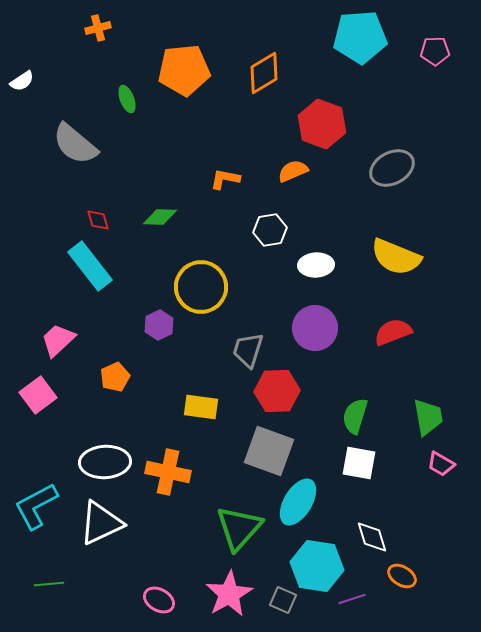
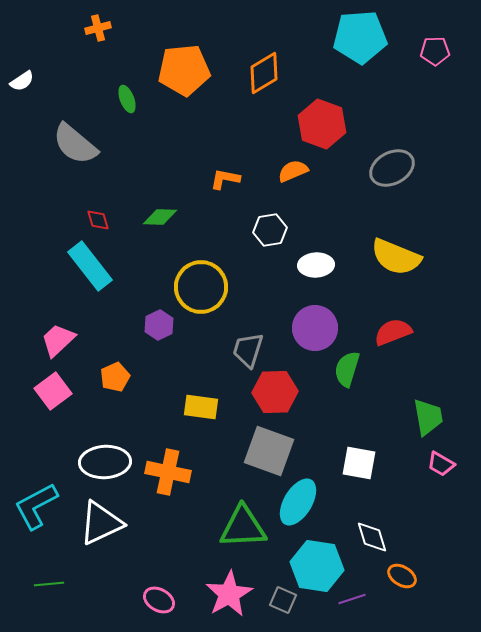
red hexagon at (277, 391): moved 2 px left, 1 px down
pink square at (38, 395): moved 15 px right, 4 px up
green semicircle at (355, 416): moved 8 px left, 47 px up
green triangle at (239, 528): moved 4 px right, 1 px up; rotated 45 degrees clockwise
